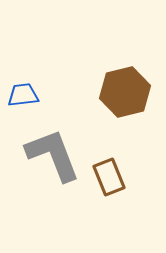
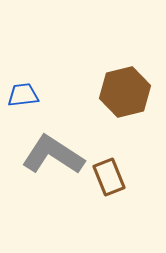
gray L-shape: rotated 36 degrees counterclockwise
